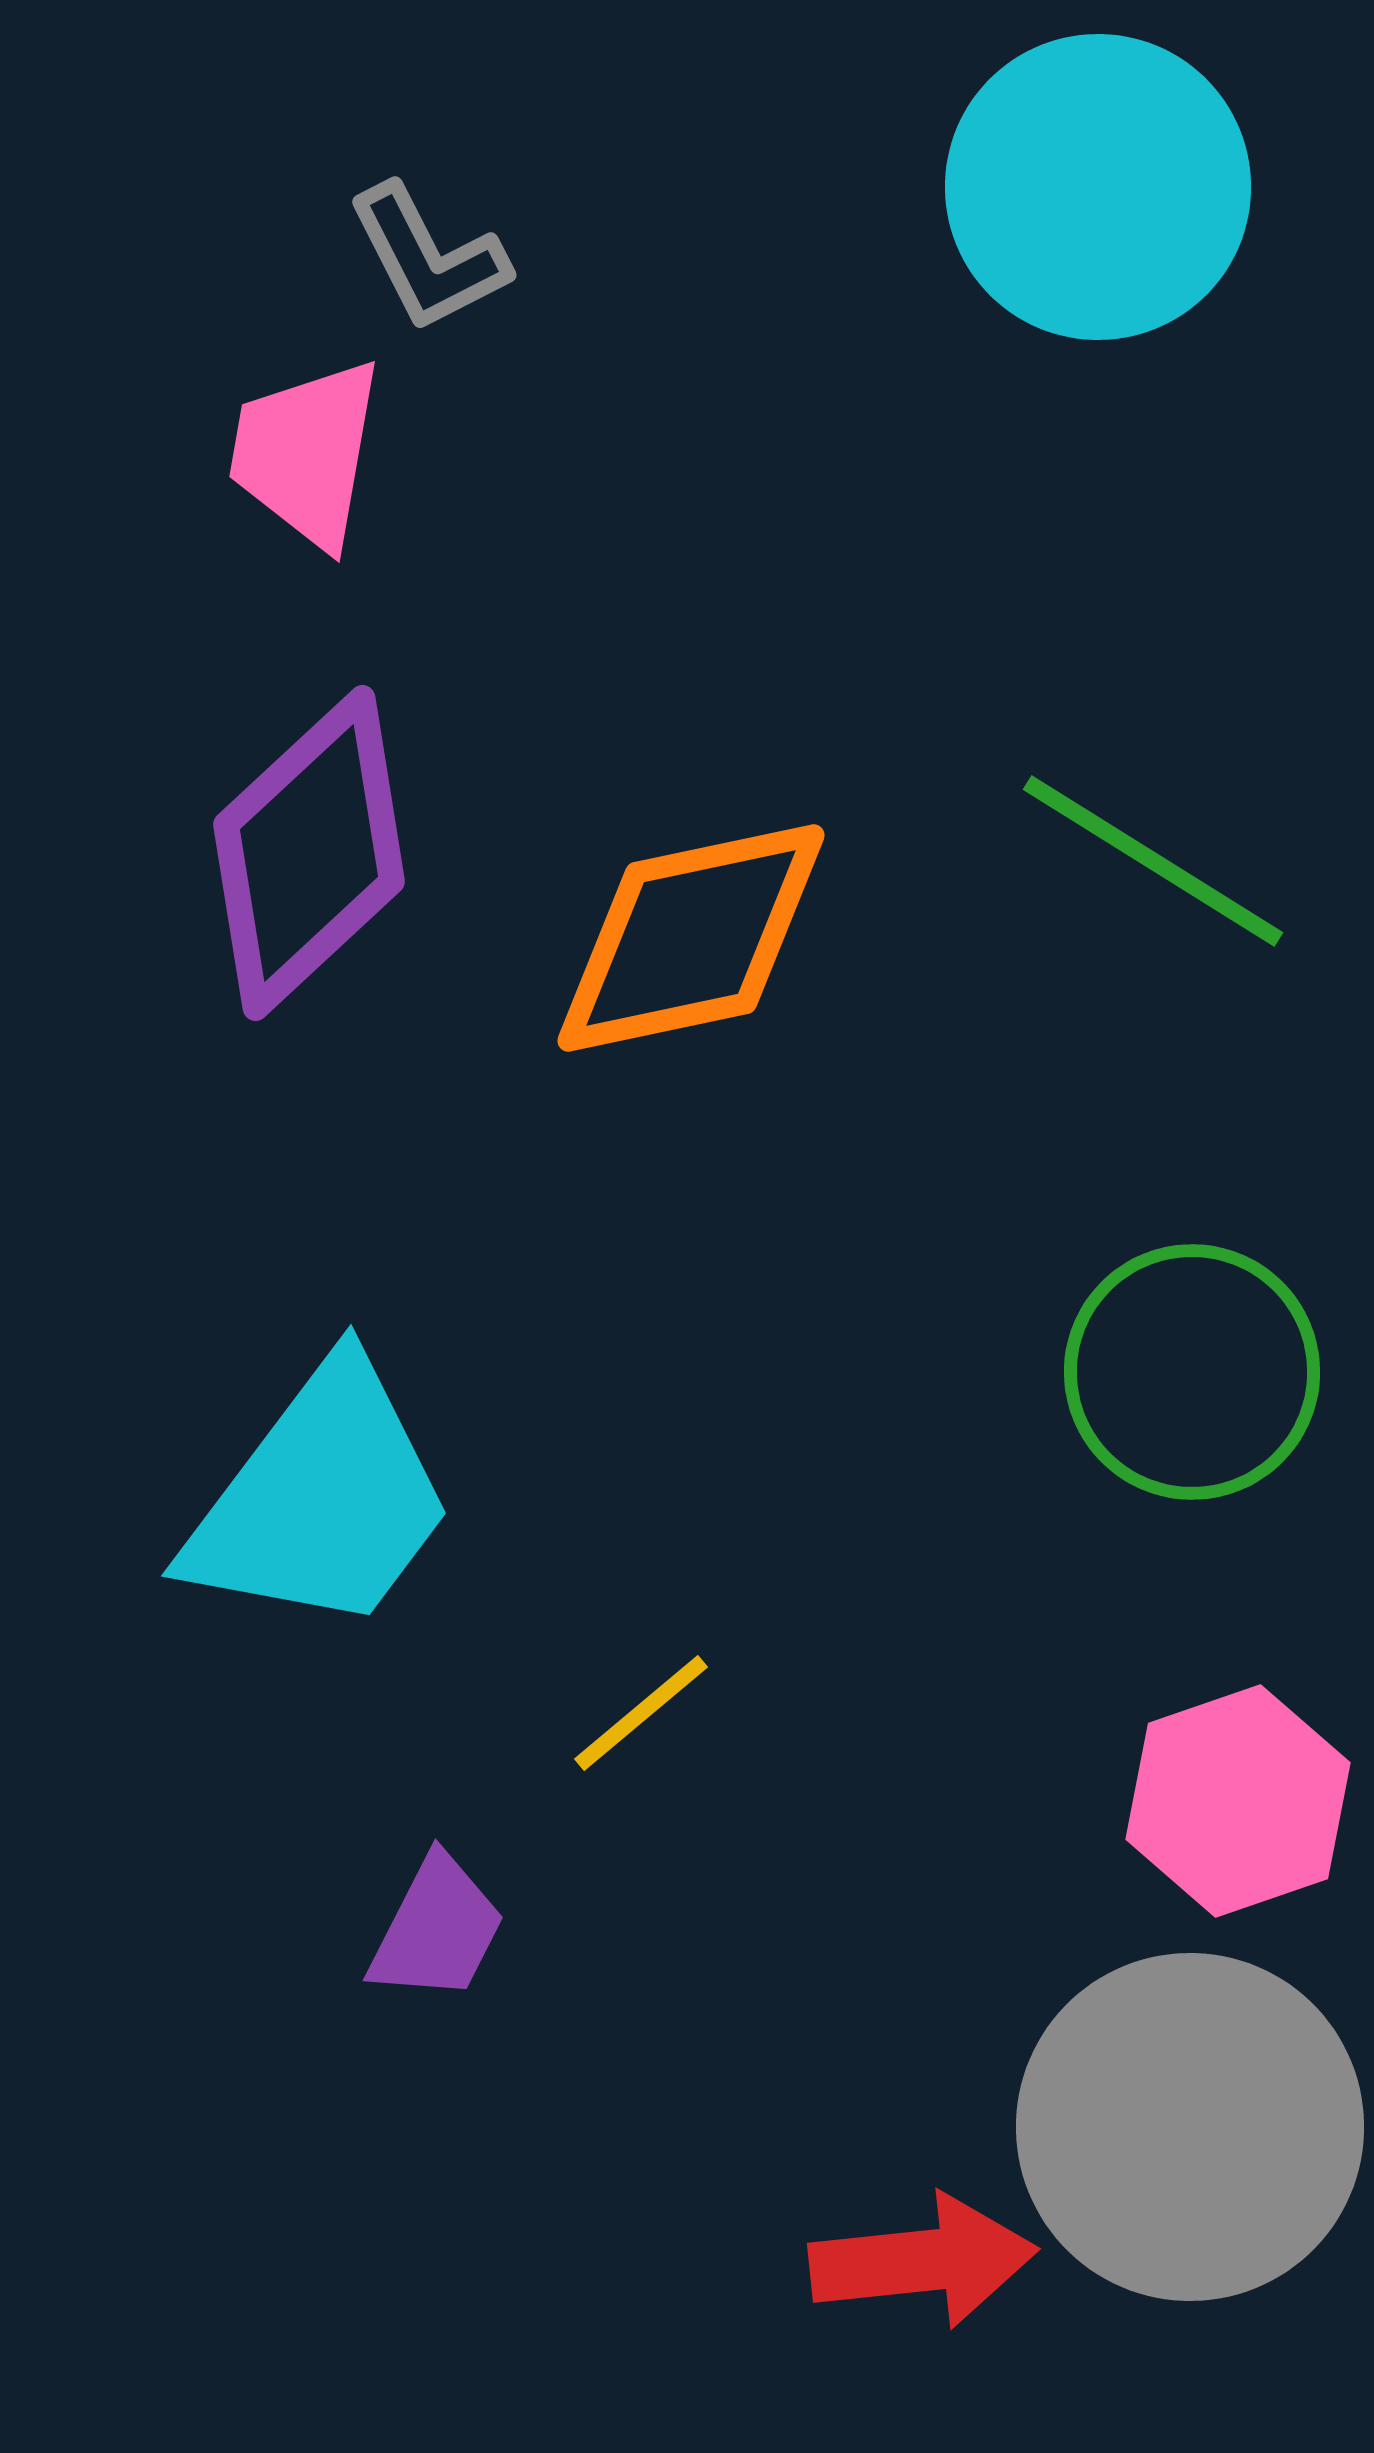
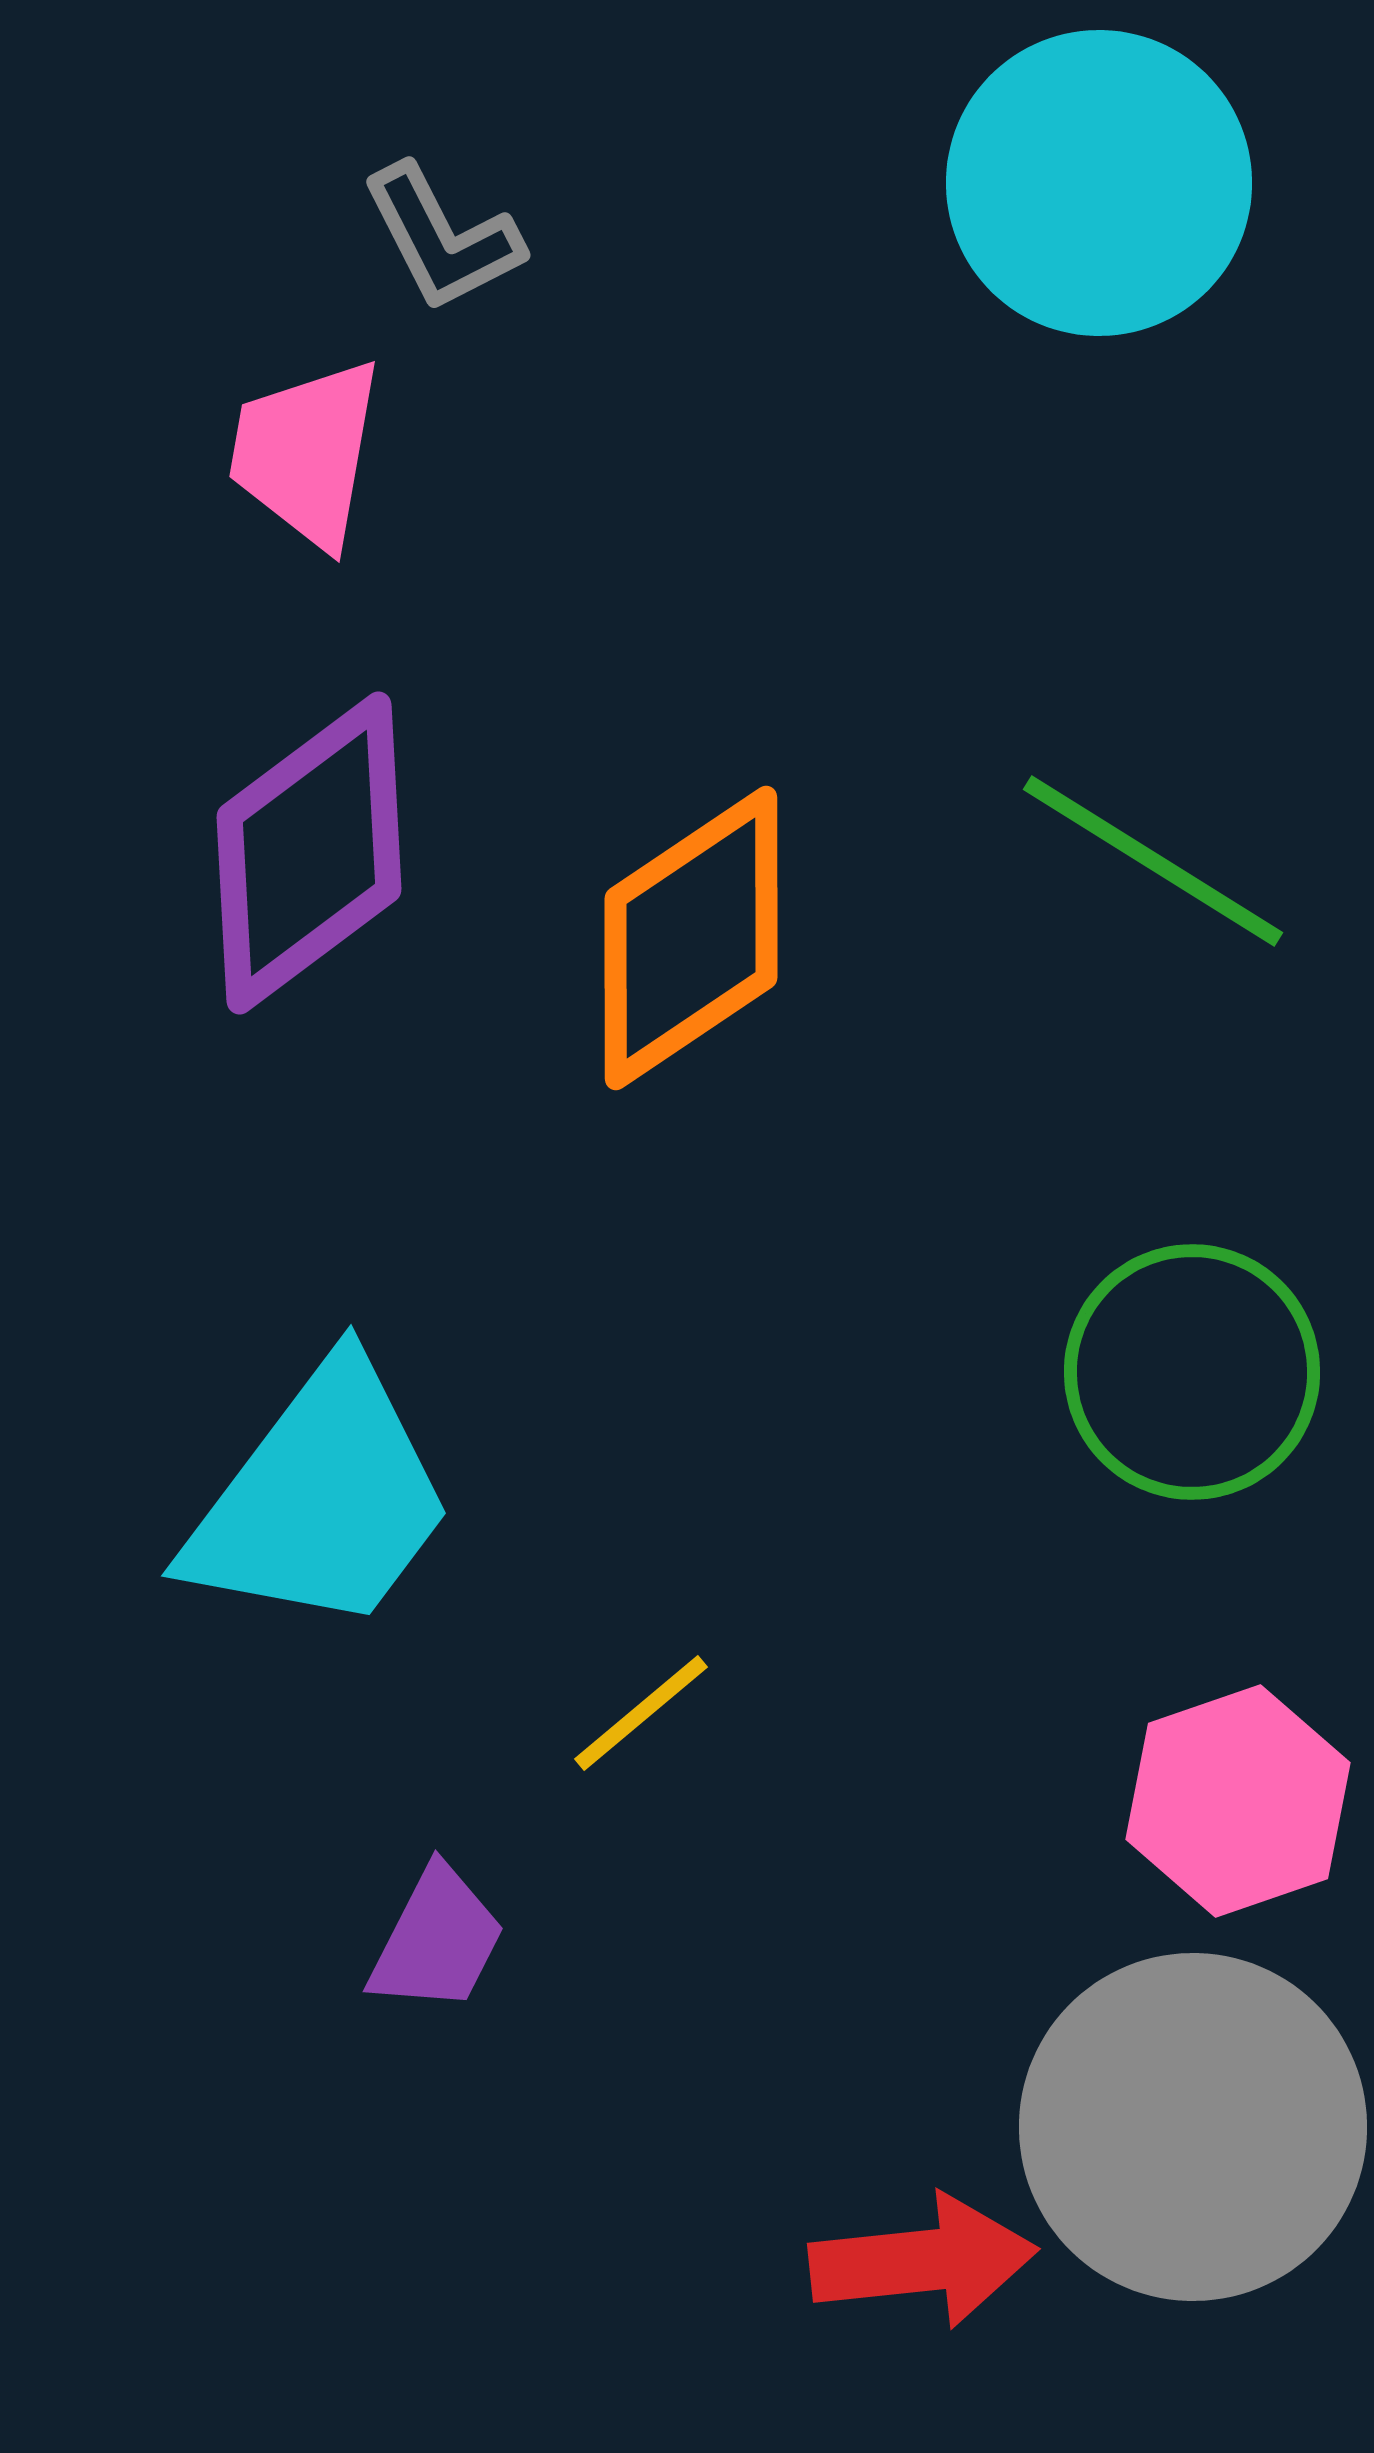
cyan circle: moved 1 px right, 4 px up
gray L-shape: moved 14 px right, 20 px up
purple diamond: rotated 6 degrees clockwise
orange diamond: rotated 22 degrees counterclockwise
purple trapezoid: moved 11 px down
gray circle: moved 3 px right
